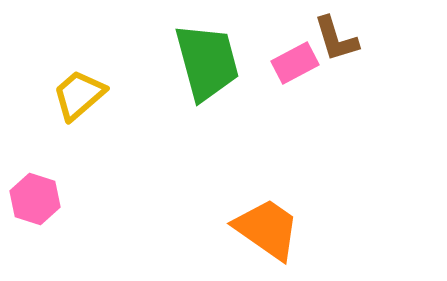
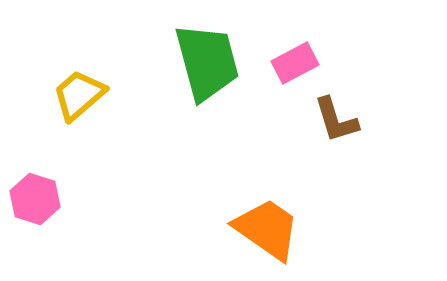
brown L-shape: moved 81 px down
